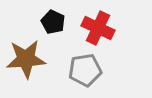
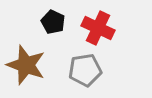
brown star: moved 6 px down; rotated 24 degrees clockwise
